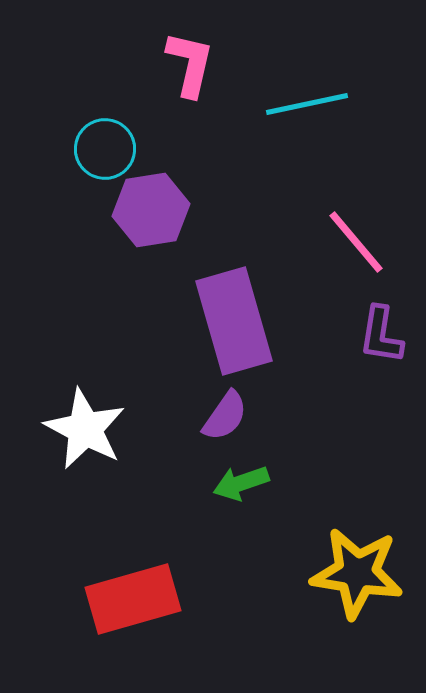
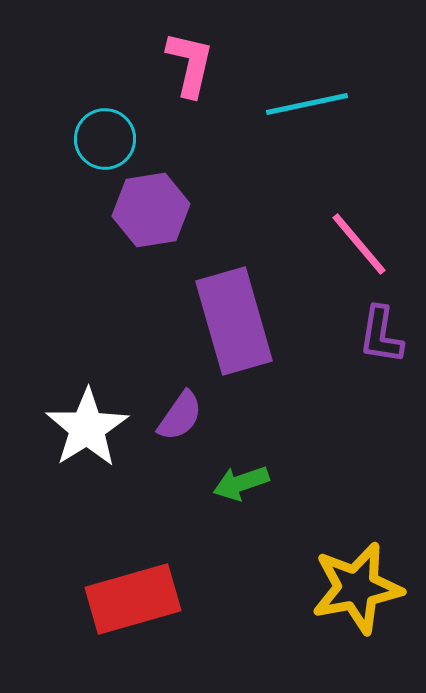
cyan circle: moved 10 px up
pink line: moved 3 px right, 2 px down
purple semicircle: moved 45 px left
white star: moved 2 px right, 1 px up; rotated 12 degrees clockwise
yellow star: moved 15 px down; rotated 20 degrees counterclockwise
